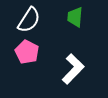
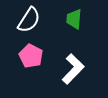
green trapezoid: moved 1 px left, 2 px down
pink pentagon: moved 4 px right, 4 px down
